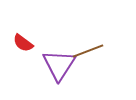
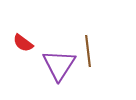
brown line: rotated 76 degrees counterclockwise
